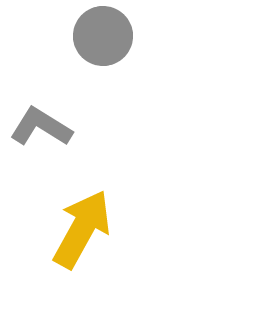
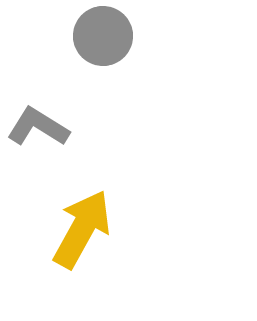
gray L-shape: moved 3 px left
